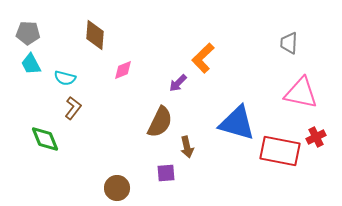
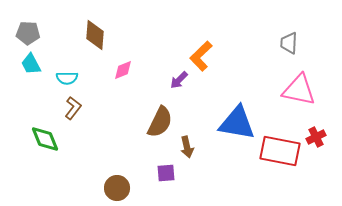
orange L-shape: moved 2 px left, 2 px up
cyan semicircle: moved 2 px right; rotated 15 degrees counterclockwise
purple arrow: moved 1 px right, 3 px up
pink triangle: moved 2 px left, 3 px up
blue triangle: rotated 6 degrees counterclockwise
